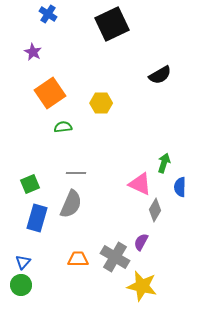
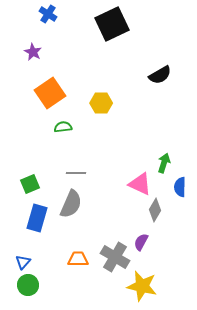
green circle: moved 7 px right
